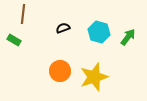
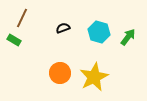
brown line: moved 1 px left, 4 px down; rotated 18 degrees clockwise
orange circle: moved 2 px down
yellow star: rotated 8 degrees counterclockwise
